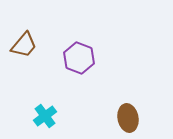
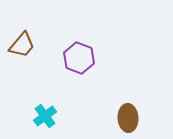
brown trapezoid: moved 2 px left
brown ellipse: rotated 8 degrees clockwise
